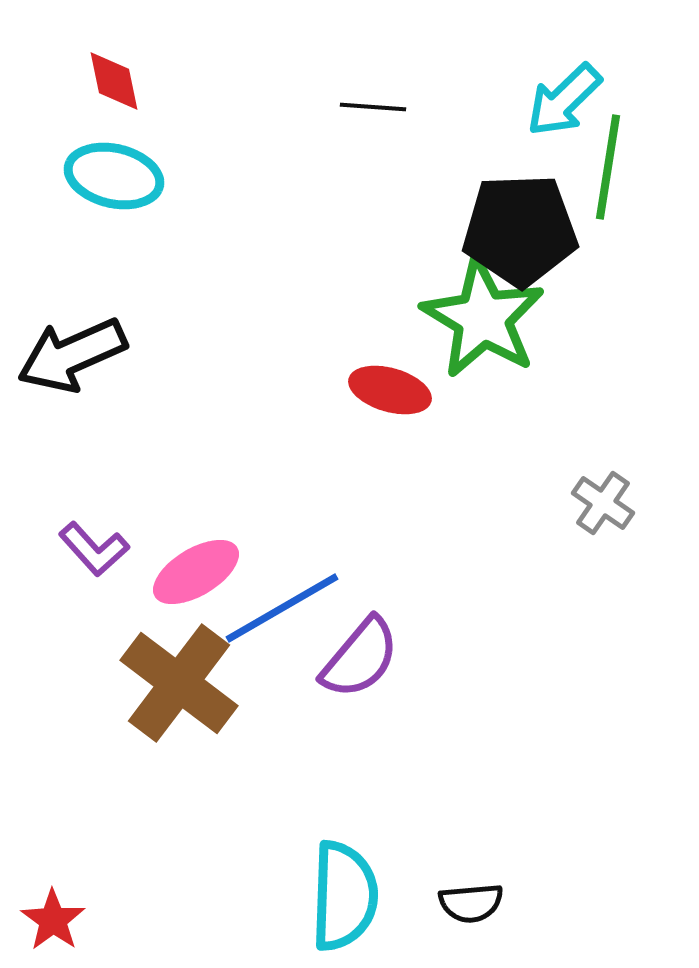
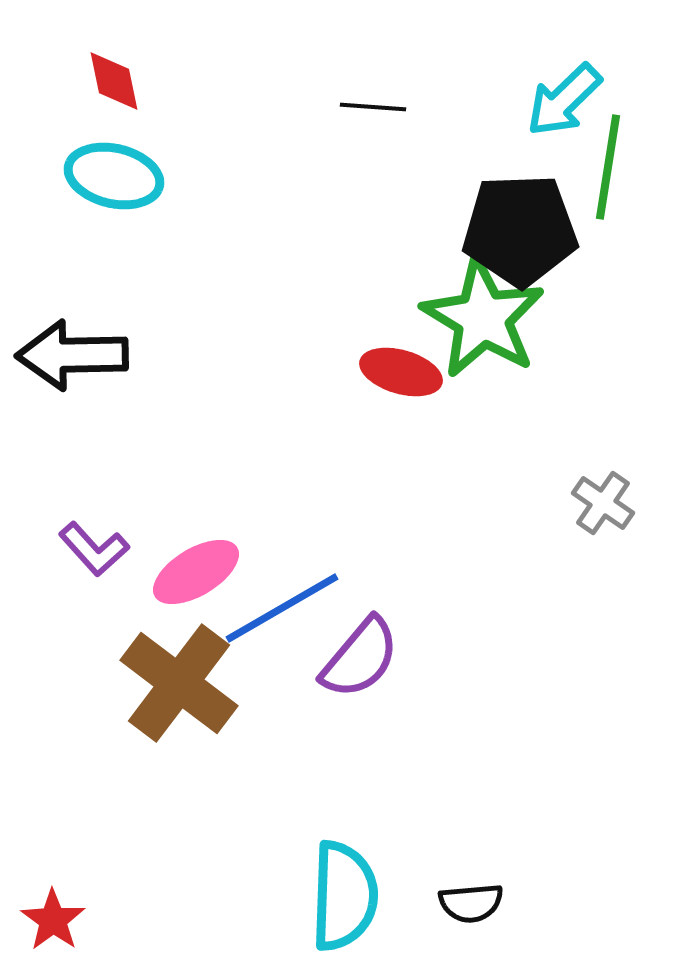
black arrow: rotated 23 degrees clockwise
red ellipse: moved 11 px right, 18 px up
